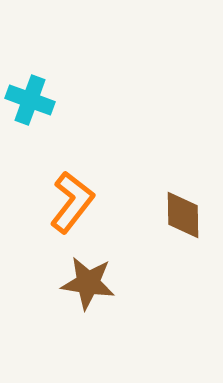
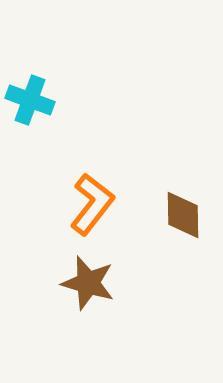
orange L-shape: moved 20 px right, 2 px down
brown star: rotated 8 degrees clockwise
